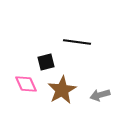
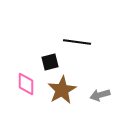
black square: moved 4 px right
pink diamond: rotated 25 degrees clockwise
